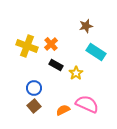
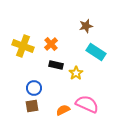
yellow cross: moved 4 px left
black rectangle: rotated 16 degrees counterclockwise
brown square: moved 2 px left; rotated 32 degrees clockwise
